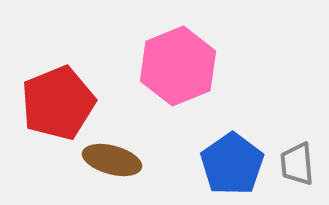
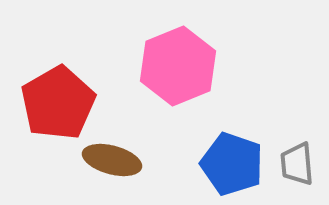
red pentagon: rotated 8 degrees counterclockwise
blue pentagon: rotated 18 degrees counterclockwise
